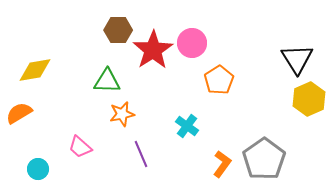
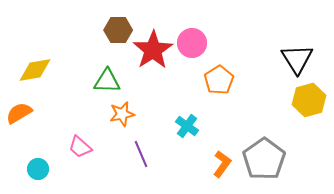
yellow hexagon: moved 1 px down; rotated 8 degrees clockwise
